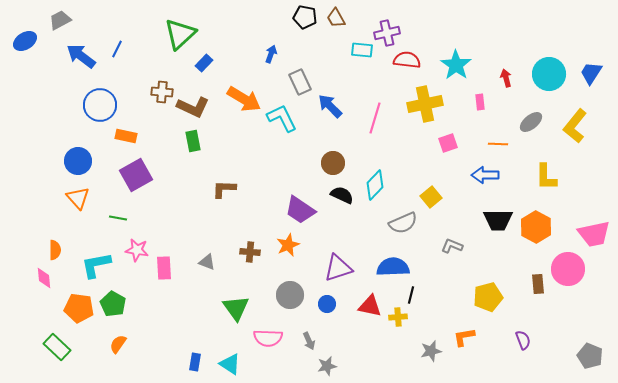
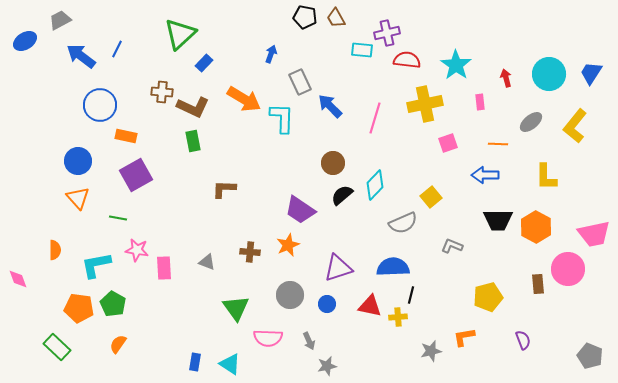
cyan L-shape at (282, 118): rotated 28 degrees clockwise
black semicircle at (342, 195): rotated 65 degrees counterclockwise
pink diamond at (44, 278): moved 26 px left, 1 px down; rotated 15 degrees counterclockwise
